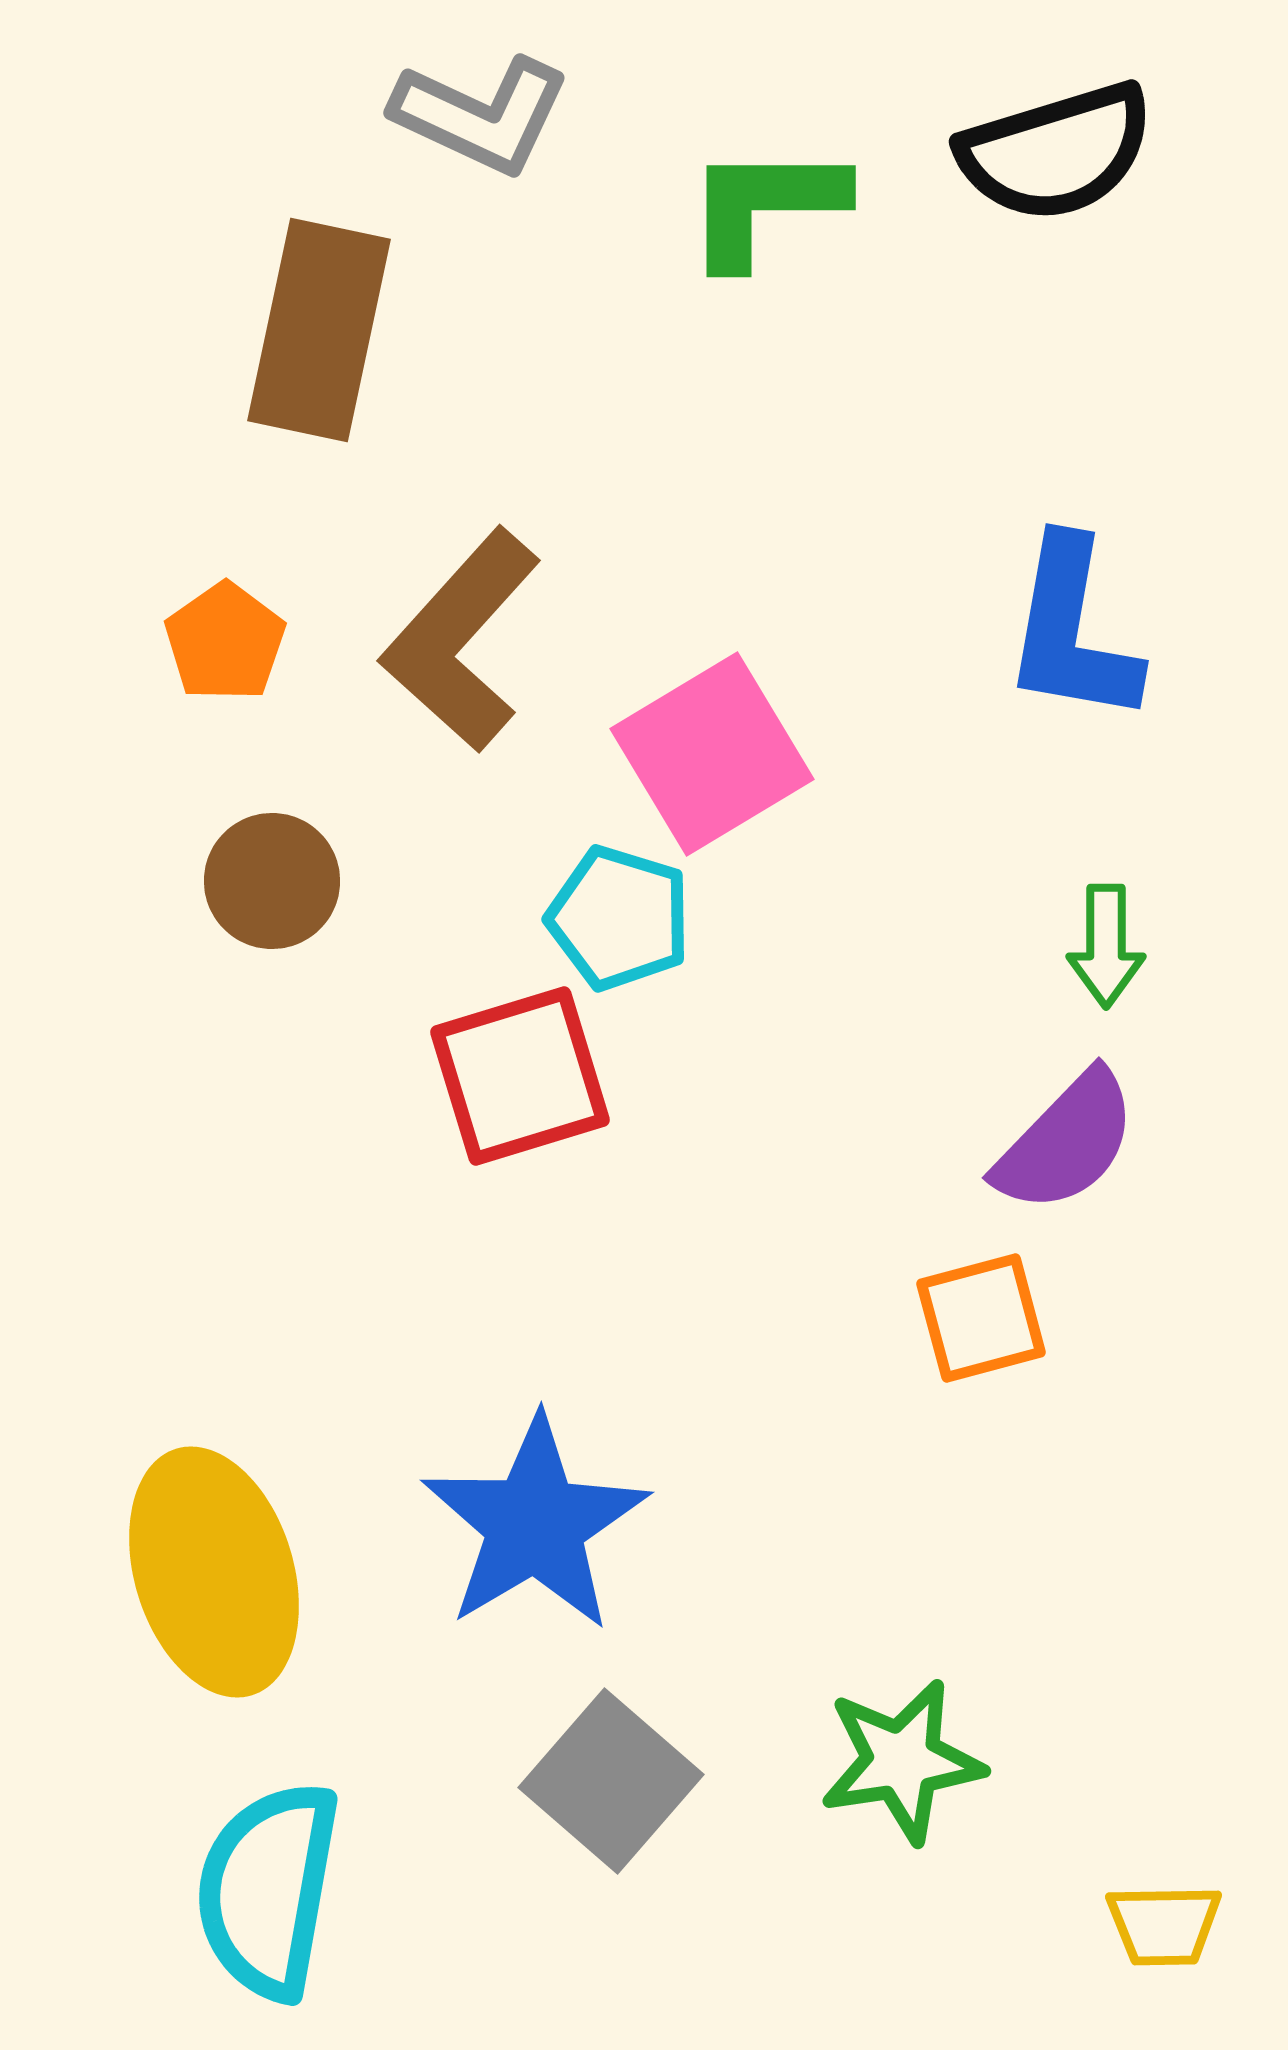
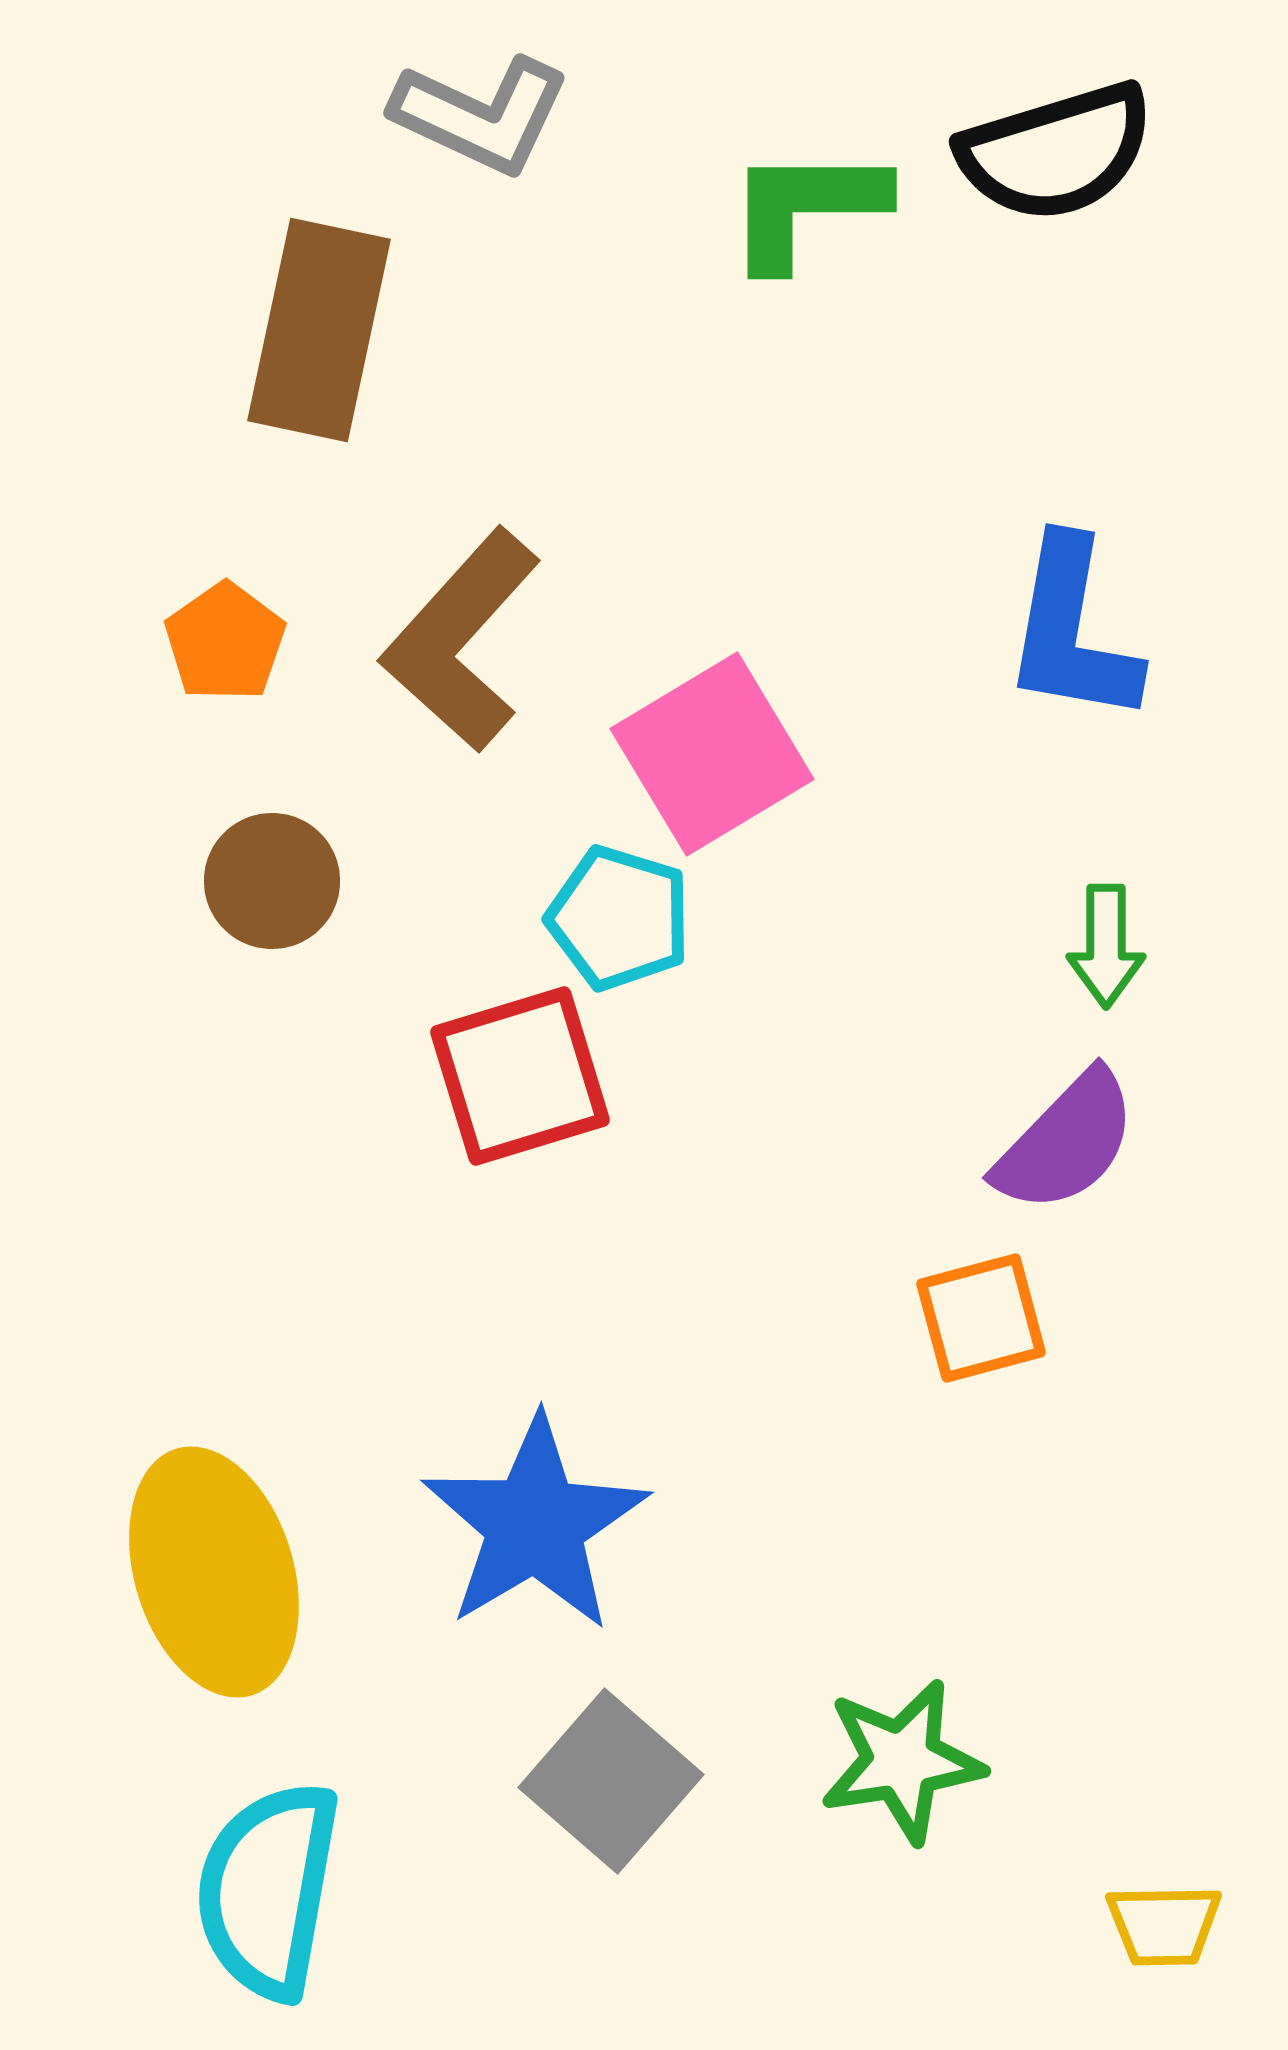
green L-shape: moved 41 px right, 2 px down
